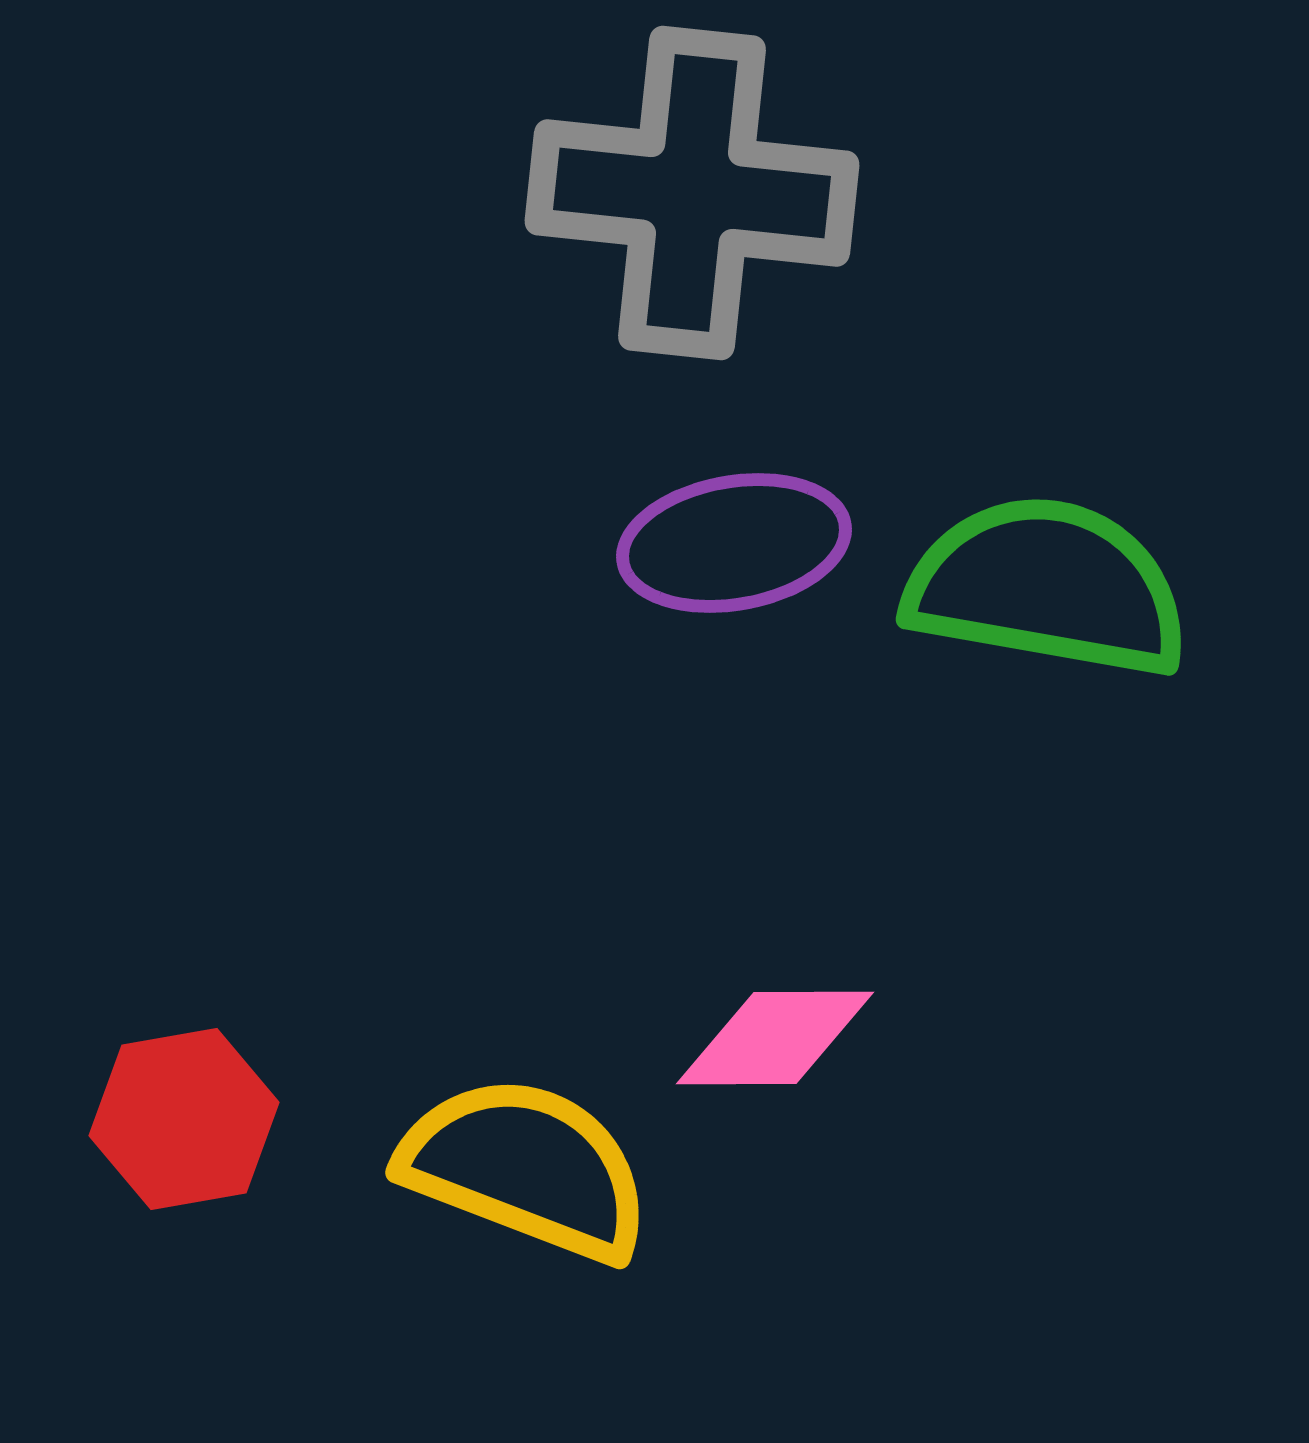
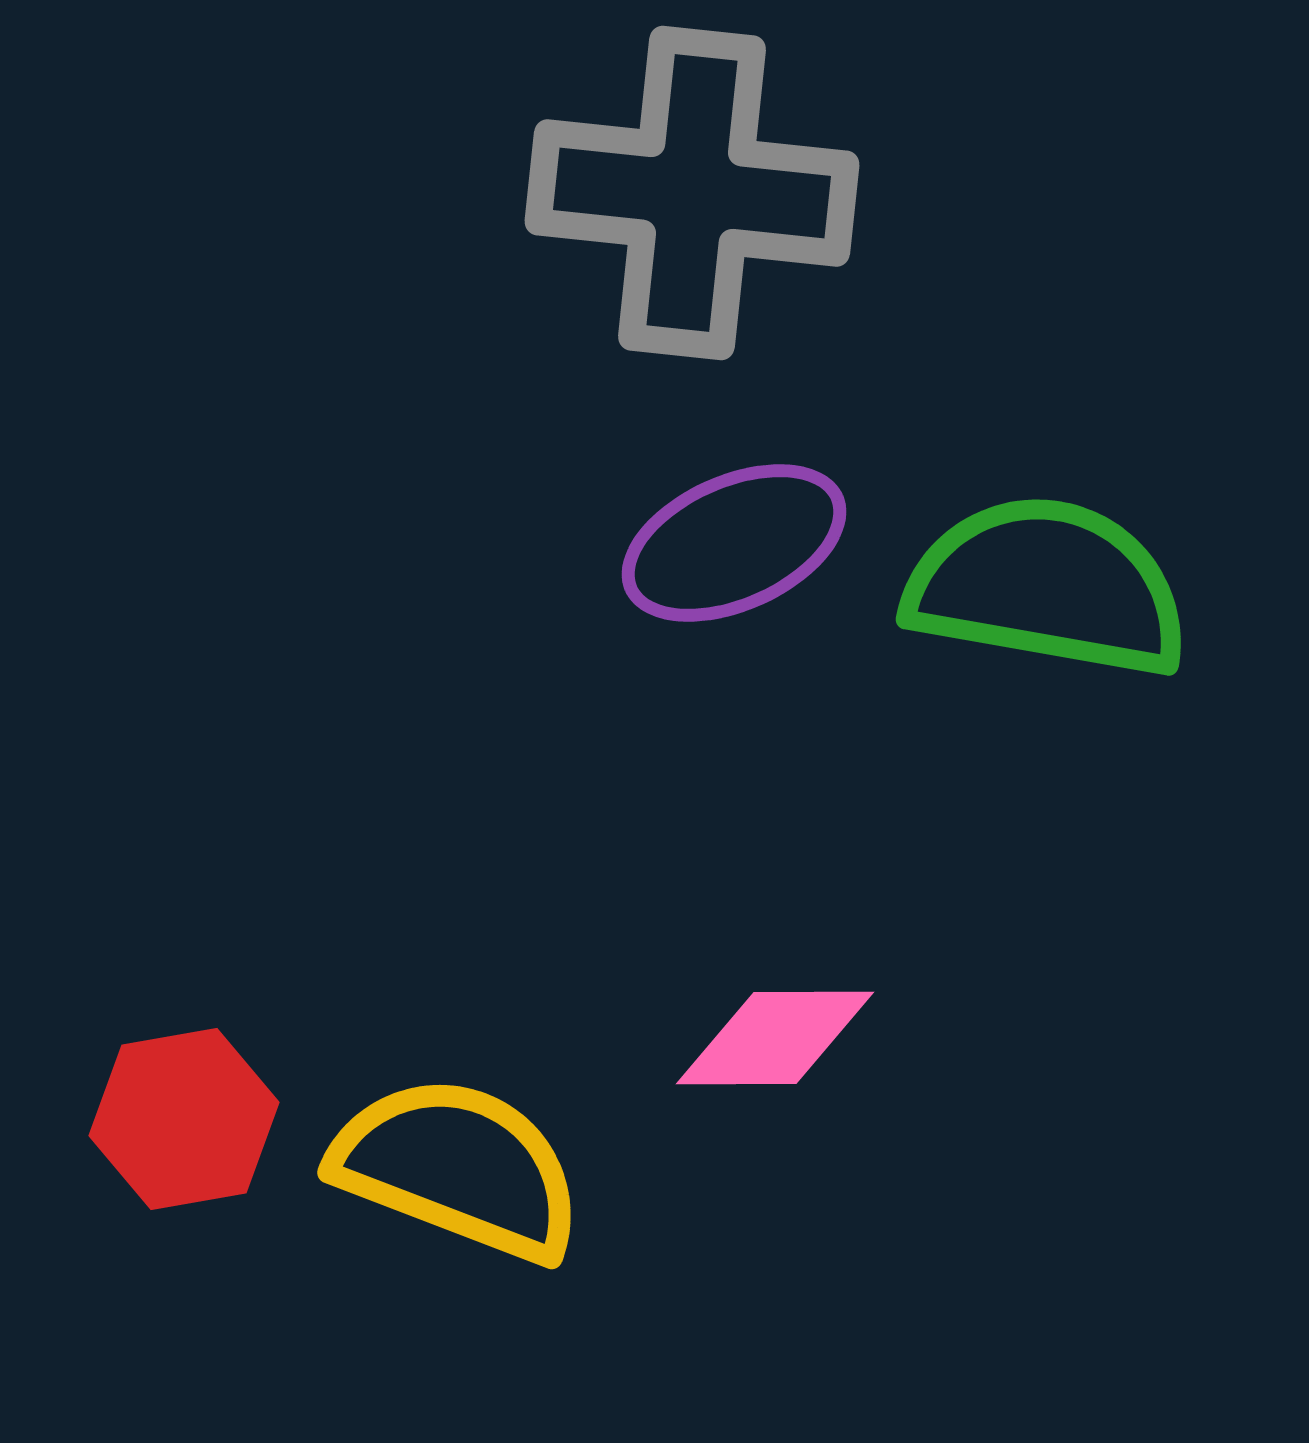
purple ellipse: rotated 14 degrees counterclockwise
yellow semicircle: moved 68 px left
